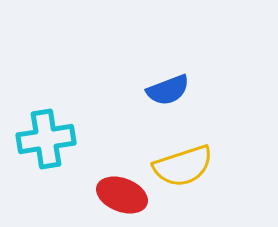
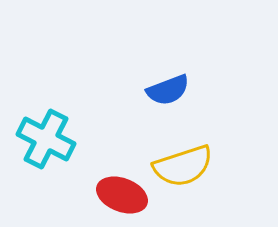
cyan cross: rotated 36 degrees clockwise
